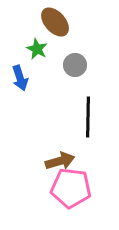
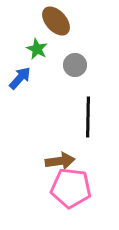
brown ellipse: moved 1 px right, 1 px up
blue arrow: rotated 120 degrees counterclockwise
brown arrow: rotated 8 degrees clockwise
